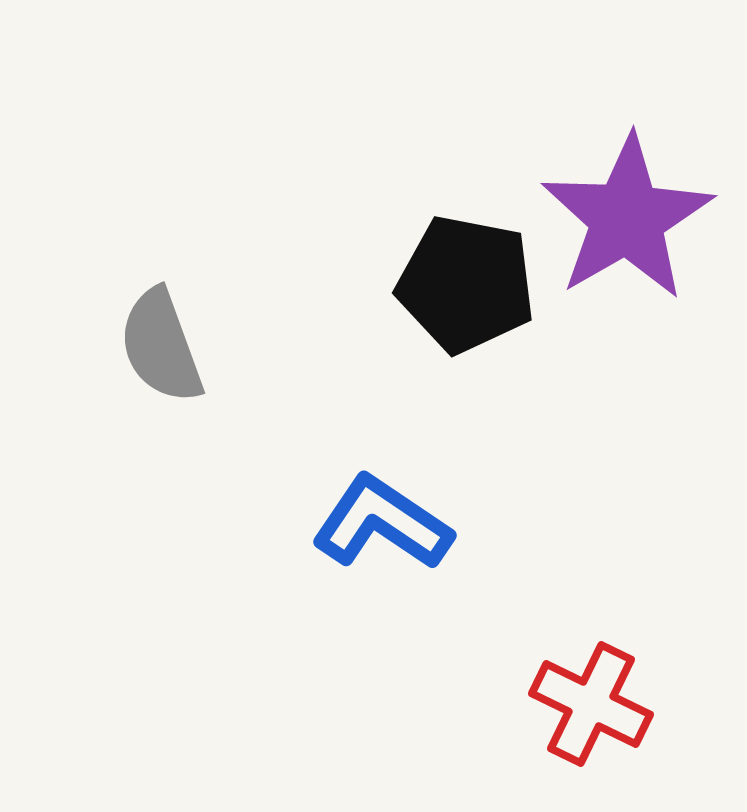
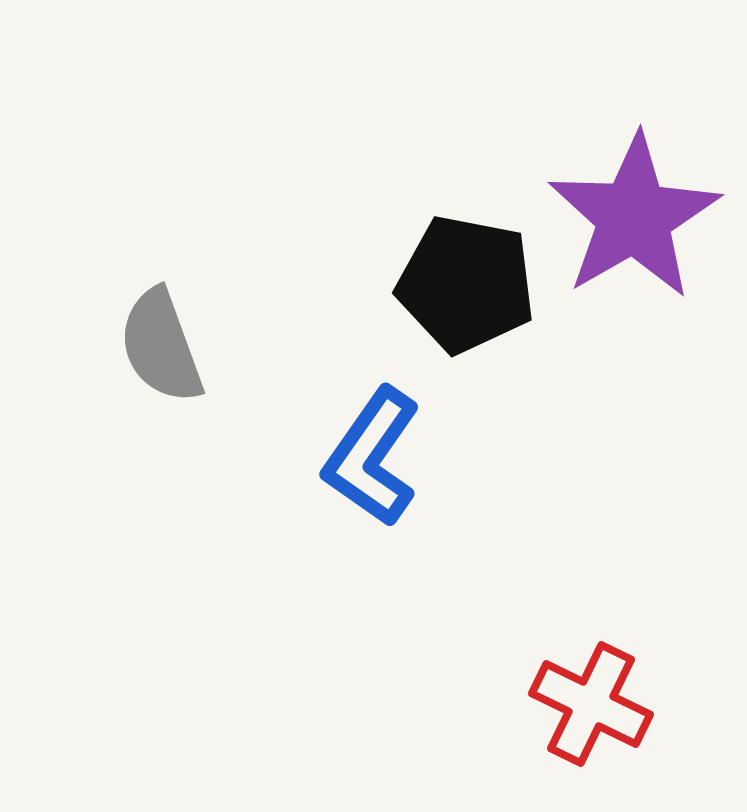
purple star: moved 7 px right, 1 px up
blue L-shape: moved 10 px left, 66 px up; rotated 89 degrees counterclockwise
